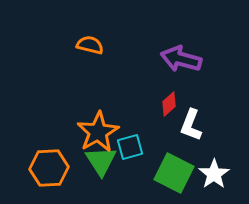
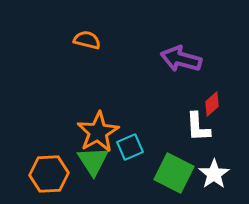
orange semicircle: moved 3 px left, 5 px up
red diamond: moved 43 px right
white L-shape: moved 7 px right, 2 px down; rotated 24 degrees counterclockwise
cyan square: rotated 8 degrees counterclockwise
green triangle: moved 8 px left
orange hexagon: moved 6 px down
